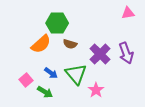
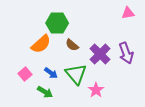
brown semicircle: moved 2 px right, 1 px down; rotated 24 degrees clockwise
pink square: moved 1 px left, 6 px up
